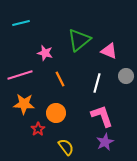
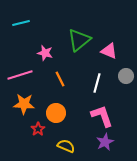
yellow semicircle: moved 1 px up; rotated 30 degrees counterclockwise
